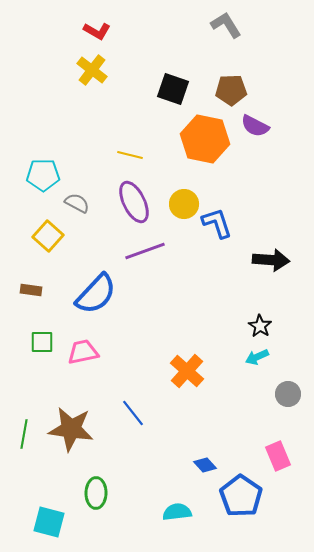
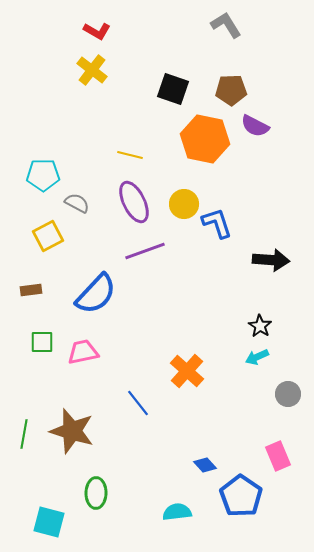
yellow square: rotated 20 degrees clockwise
brown rectangle: rotated 15 degrees counterclockwise
blue line: moved 5 px right, 10 px up
brown star: moved 1 px right, 2 px down; rotated 9 degrees clockwise
